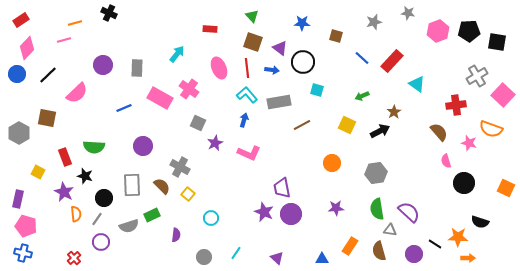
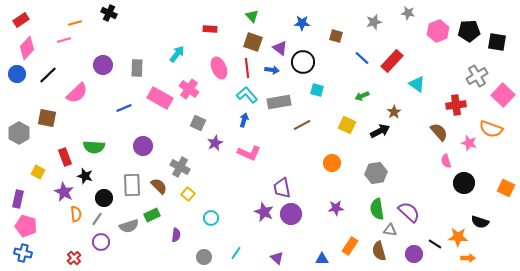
brown semicircle at (162, 186): moved 3 px left
